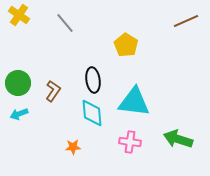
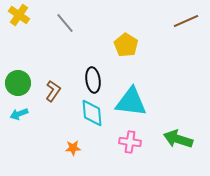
cyan triangle: moved 3 px left
orange star: moved 1 px down
